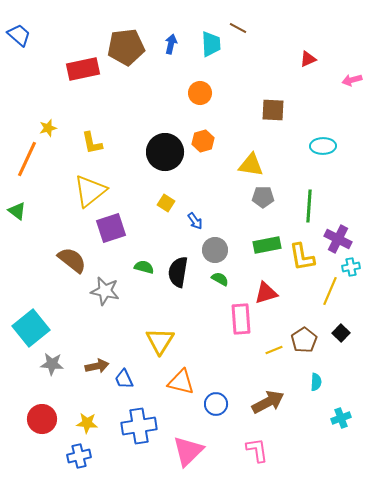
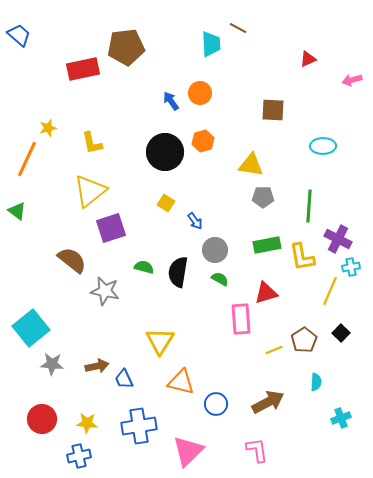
blue arrow at (171, 44): moved 57 px down; rotated 48 degrees counterclockwise
